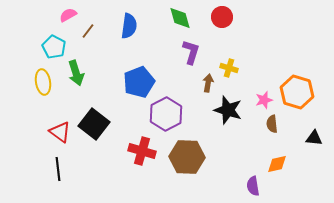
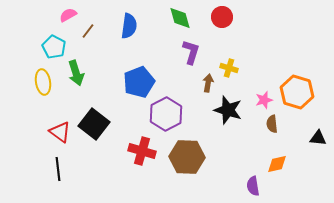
black triangle: moved 4 px right
